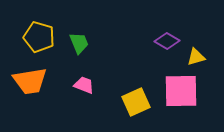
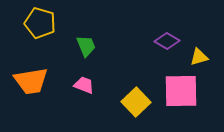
yellow pentagon: moved 1 px right, 14 px up
green trapezoid: moved 7 px right, 3 px down
yellow triangle: moved 3 px right
orange trapezoid: moved 1 px right
yellow square: rotated 20 degrees counterclockwise
